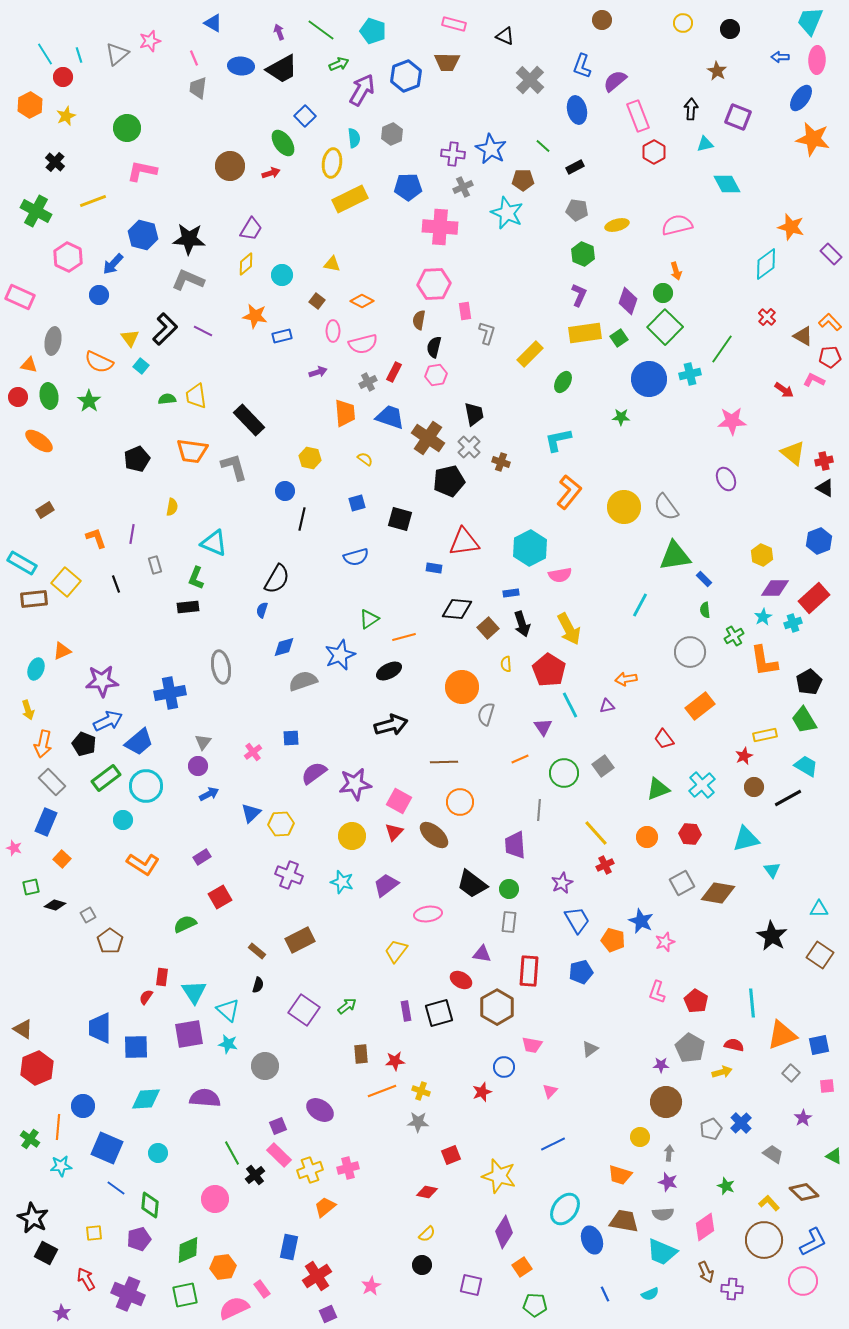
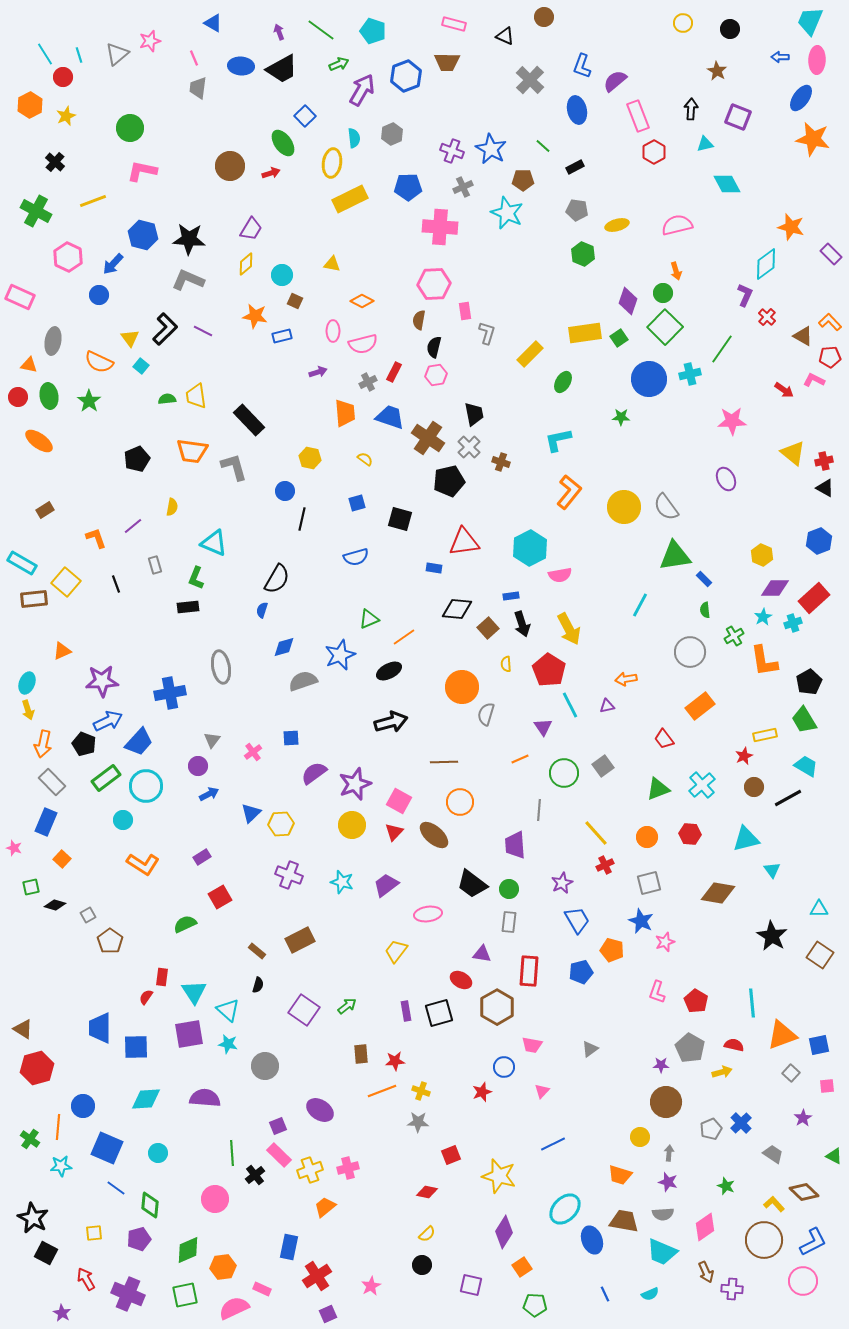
brown circle at (602, 20): moved 58 px left, 3 px up
green circle at (127, 128): moved 3 px right
purple cross at (453, 154): moved 1 px left, 3 px up; rotated 15 degrees clockwise
purple L-shape at (579, 295): moved 166 px right
brown square at (317, 301): moved 22 px left; rotated 14 degrees counterclockwise
purple line at (132, 534): moved 1 px right, 8 px up; rotated 42 degrees clockwise
blue rectangle at (511, 593): moved 3 px down
green triangle at (369, 619): rotated 10 degrees clockwise
orange line at (404, 637): rotated 20 degrees counterclockwise
cyan ellipse at (36, 669): moved 9 px left, 14 px down
black arrow at (391, 725): moved 3 px up
blue trapezoid at (139, 742): rotated 8 degrees counterclockwise
gray triangle at (203, 742): moved 9 px right, 2 px up
purple star at (355, 784): rotated 12 degrees counterclockwise
yellow circle at (352, 836): moved 11 px up
gray square at (682, 883): moved 33 px left; rotated 15 degrees clockwise
orange pentagon at (613, 940): moved 1 px left, 10 px down
red hexagon at (37, 1068): rotated 8 degrees clockwise
pink triangle at (550, 1091): moved 8 px left
green line at (232, 1153): rotated 25 degrees clockwise
yellow L-shape at (769, 1203): moved 5 px right, 1 px down
cyan ellipse at (565, 1209): rotated 8 degrees clockwise
pink rectangle at (262, 1289): rotated 30 degrees counterclockwise
